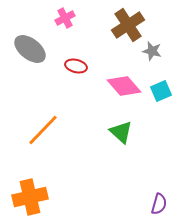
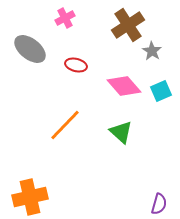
gray star: rotated 18 degrees clockwise
red ellipse: moved 1 px up
orange line: moved 22 px right, 5 px up
